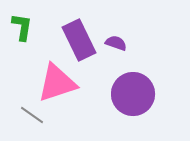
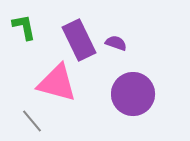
green L-shape: moved 2 px right; rotated 20 degrees counterclockwise
pink triangle: rotated 33 degrees clockwise
gray line: moved 6 px down; rotated 15 degrees clockwise
